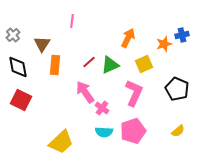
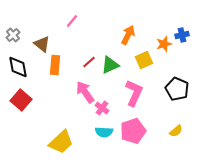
pink line: rotated 32 degrees clockwise
orange arrow: moved 3 px up
brown triangle: rotated 24 degrees counterclockwise
yellow square: moved 4 px up
red square: rotated 15 degrees clockwise
yellow semicircle: moved 2 px left
